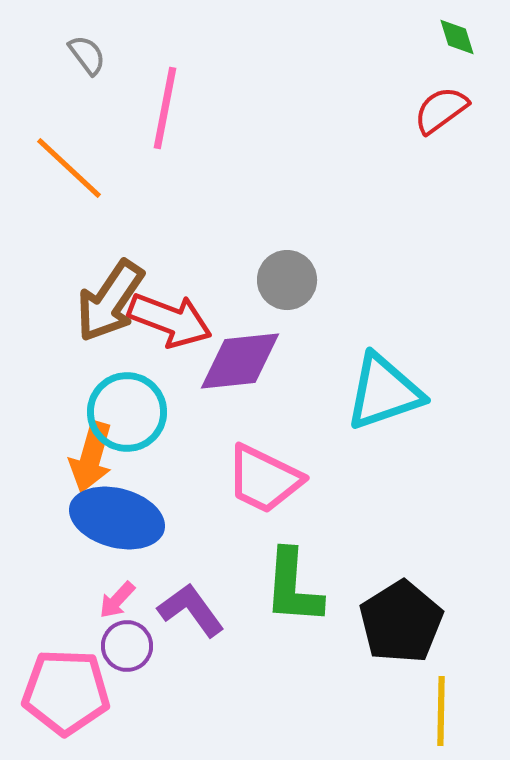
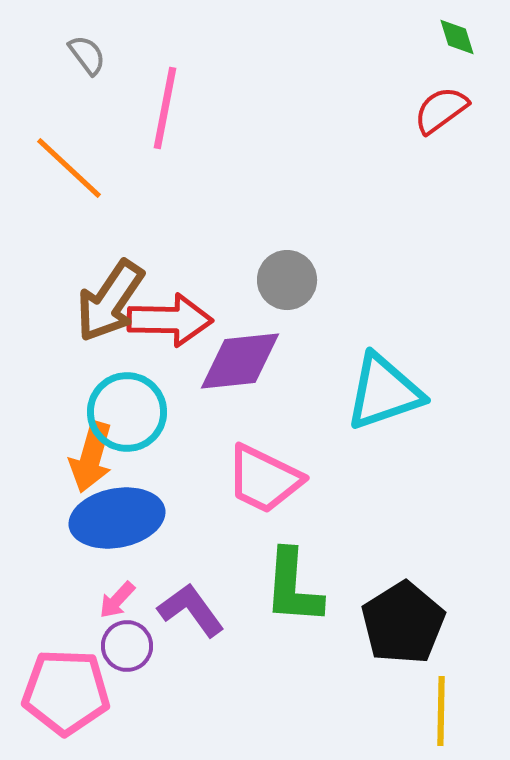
red arrow: rotated 20 degrees counterclockwise
blue ellipse: rotated 26 degrees counterclockwise
black pentagon: moved 2 px right, 1 px down
